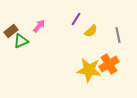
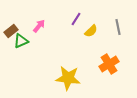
gray line: moved 8 px up
yellow star: moved 21 px left, 8 px down
